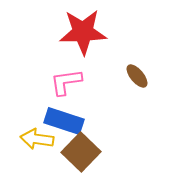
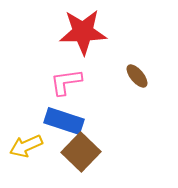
yellow arrow: moved 11 px left, 7 px down; rotated 32 degrees counterclockwise
